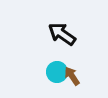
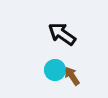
cyan circle: moved 2 px left, 2 px up
